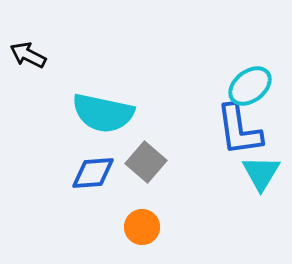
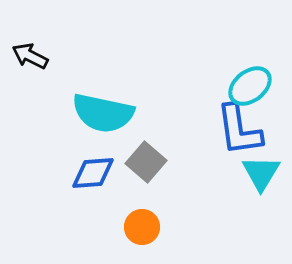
black arrow: moved 2 px right, 1 px down
